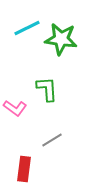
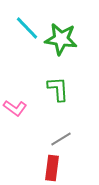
cyan line: rotated 72 degrees clockwise
green L-shape: moved 11 px right
gray line: moved 9 px right, 1 px up
red rectangle: moved 28 px right, 1 px up
